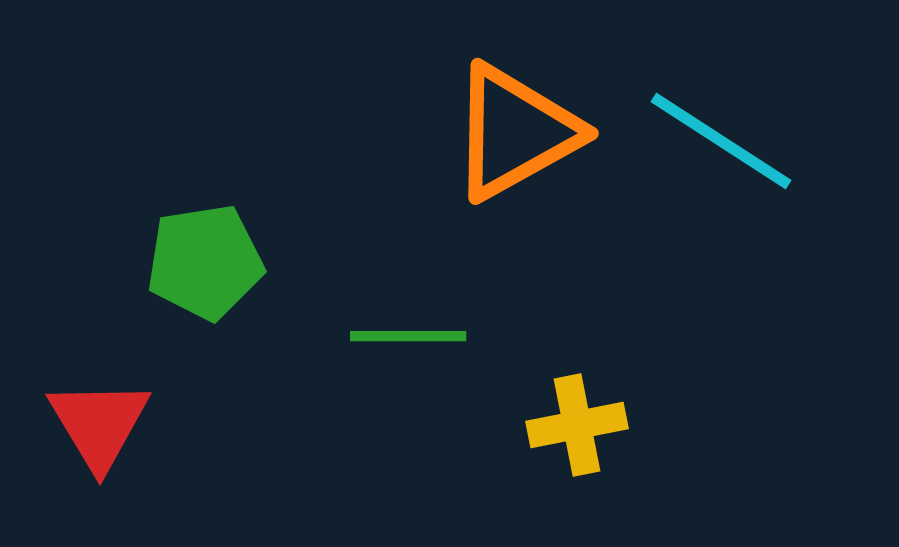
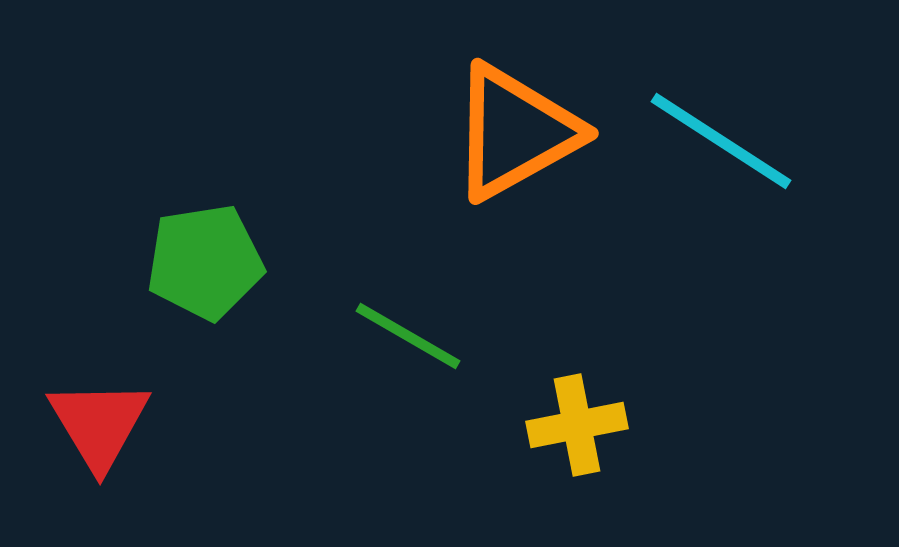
green line: rotated 30 degrees clockwise
